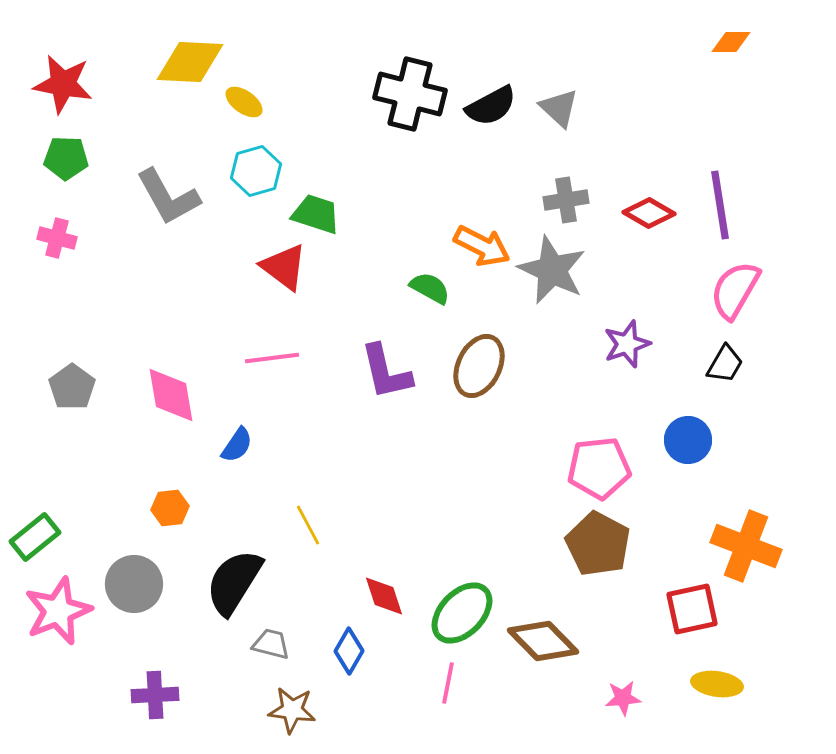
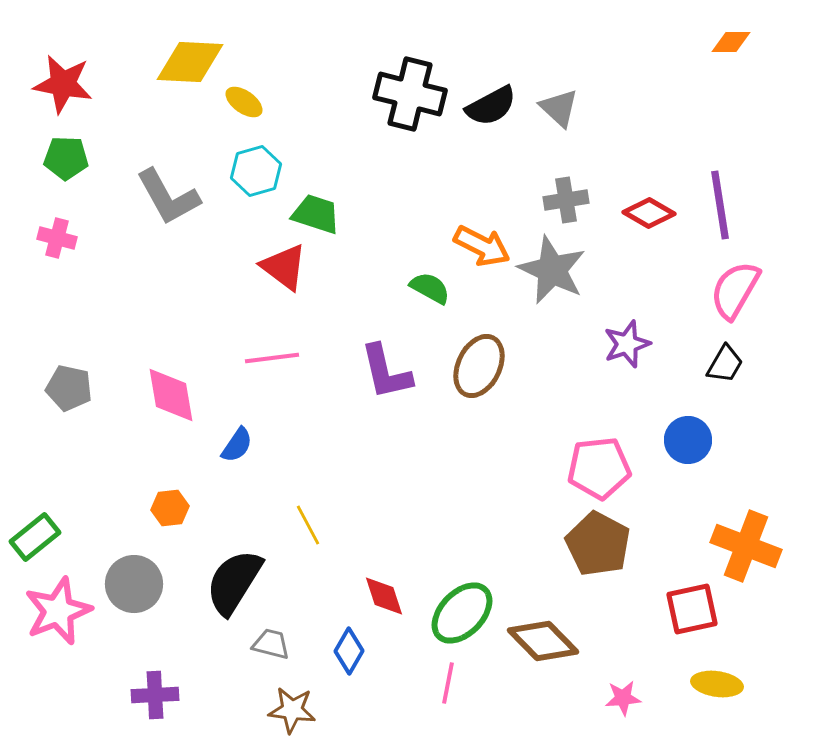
gray pentagon at (72, 387): moved 3 px left, 1 px down; rotated 24 degrees counterclockwise
